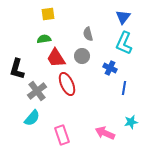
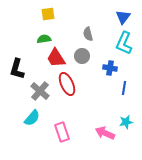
blue cross: rotated 16 degrees counterclockwise
gray cross: moved 3 px right; rotated 12 degrees counterclockwise
cyan star: moved 5 px left
pink rectangle: moved 3 px up
